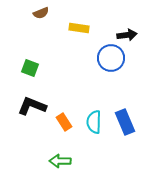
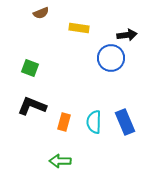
orange rectangle: rotated 48 degrees clockwise
